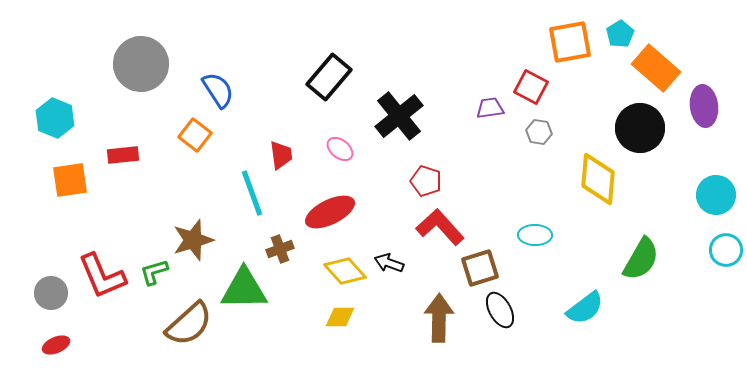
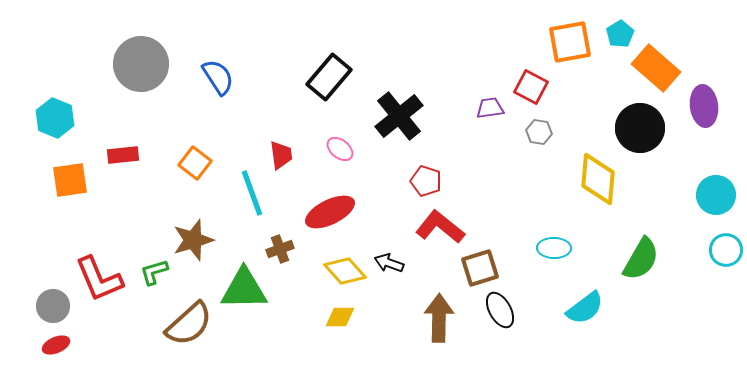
blue semicircle at (218, 90): moved 13 px up
orange square at (195, 135): moved 28 px down
red L-shape at (440, 227): rotated 9 degrees counterclockwise
cyan ellipse at (535, 235): moved 19 px right, 13 px down
red L-shape at (102, 276): moved 3 px left, 3 px down
gray circle at (51, 293): moved 2 px right, 13 px down
